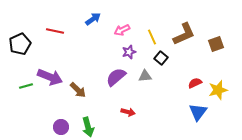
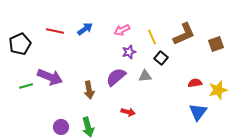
blue arrow: moved 8 px left, 10 px down
red semicircle: rotated 16 degrees clockwise
brown arrow: moved 11 px right; rotated 36 degrees clockwise
